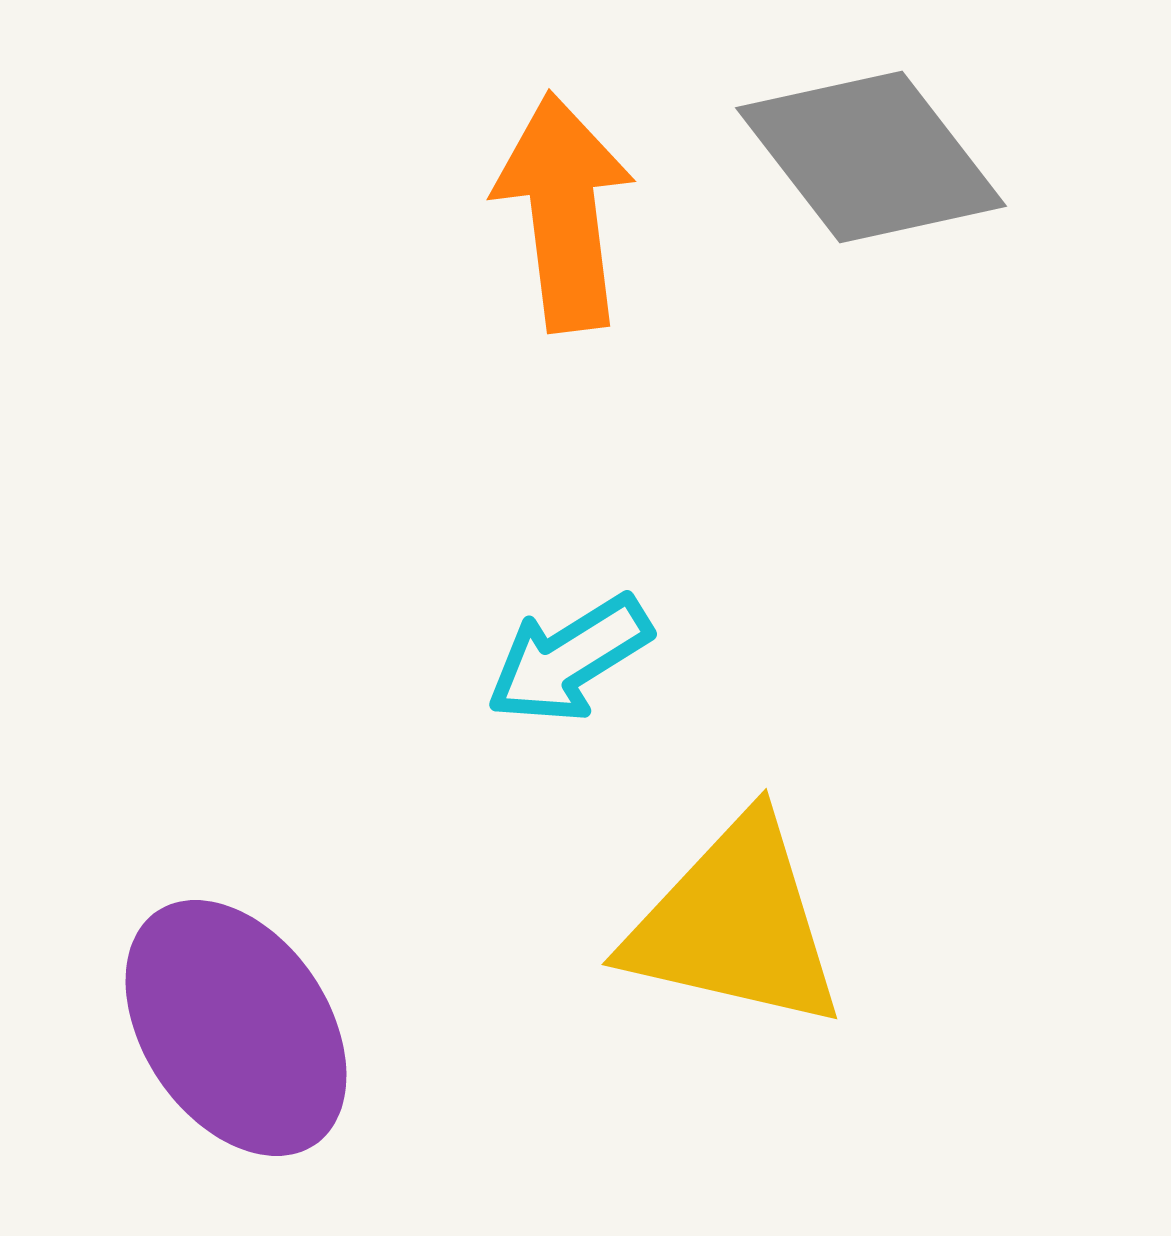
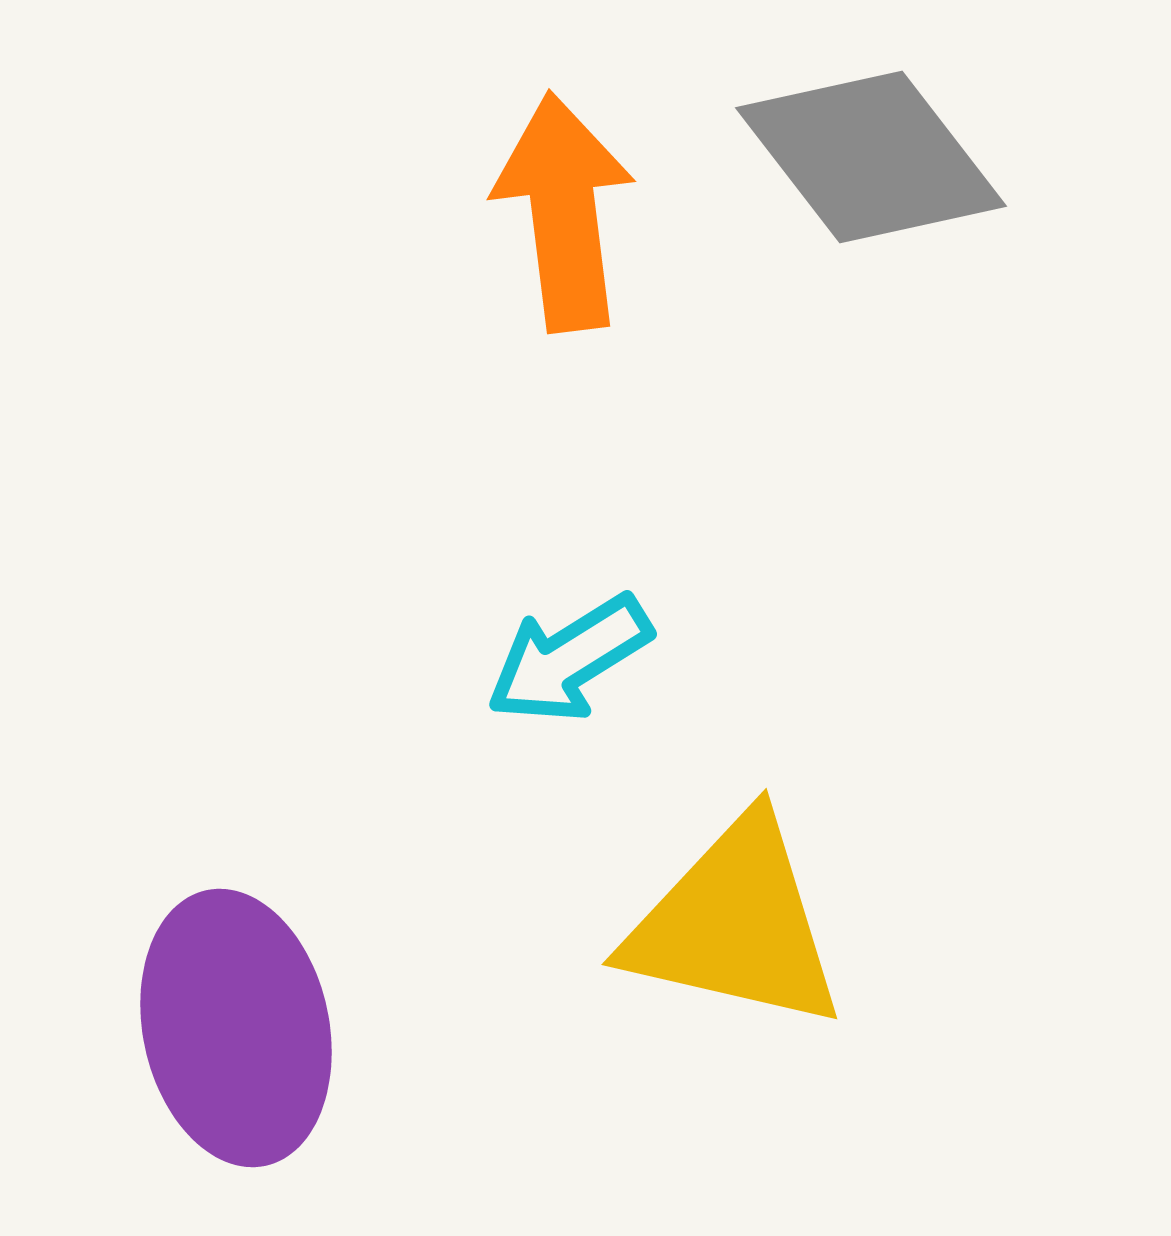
purple ellipse: rotated 22 degrees clockwise
